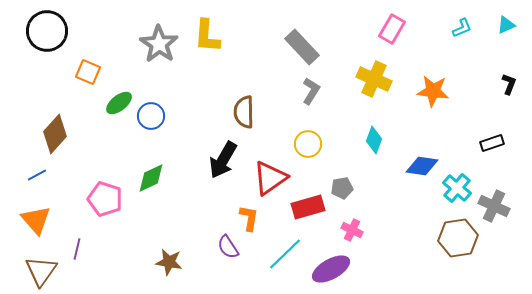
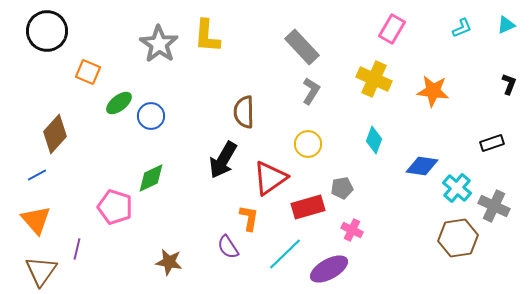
pink pentagon: moved 10 px right, 8 px down
purple ellipse: moved 2 px left
